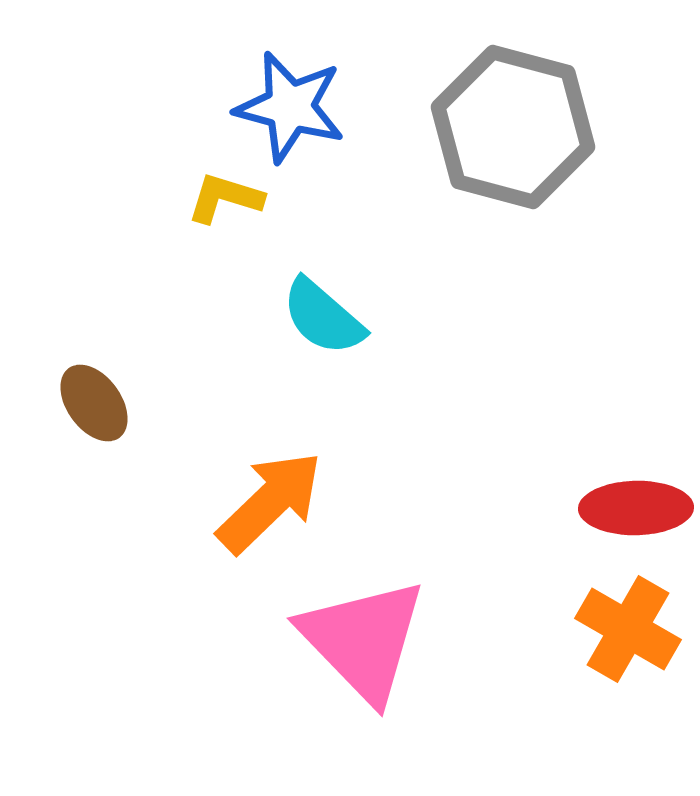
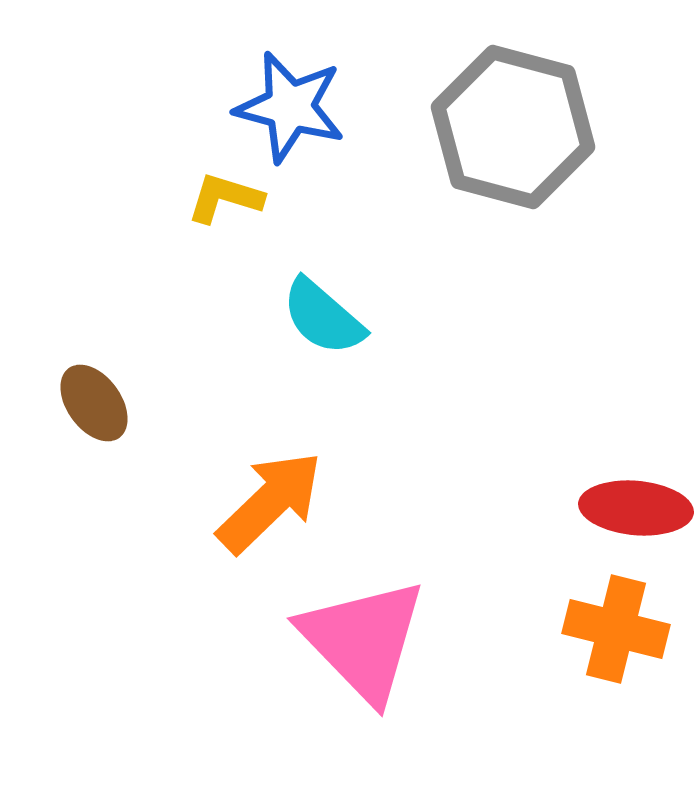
red ellipse: rotated 6 degrees clockwise
orange cross: moved 12 px left; rotated 16 degrees counterclockwise
